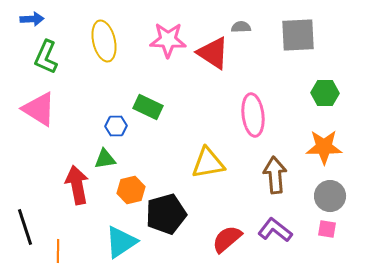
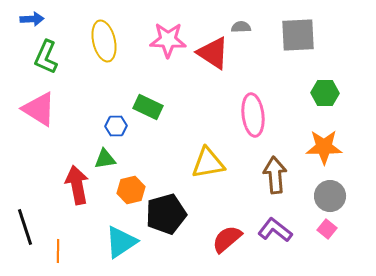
pink square: rotated 30 degrees clockwise
